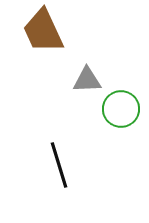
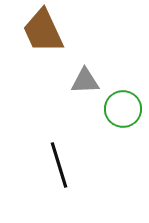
gray triangle: moved 2 px left, 1 px down
green circle: moved 2 px right
